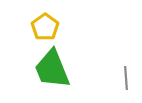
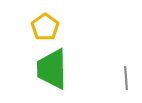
green trapezoid: rotated 21 degrees clockwise
